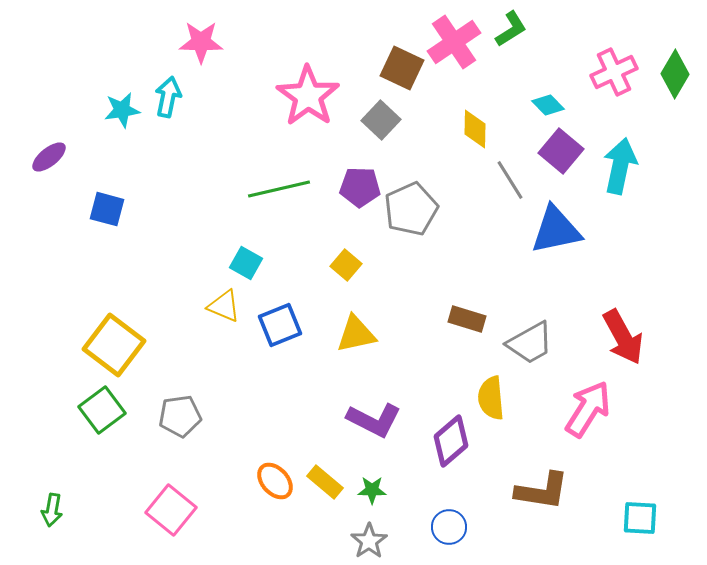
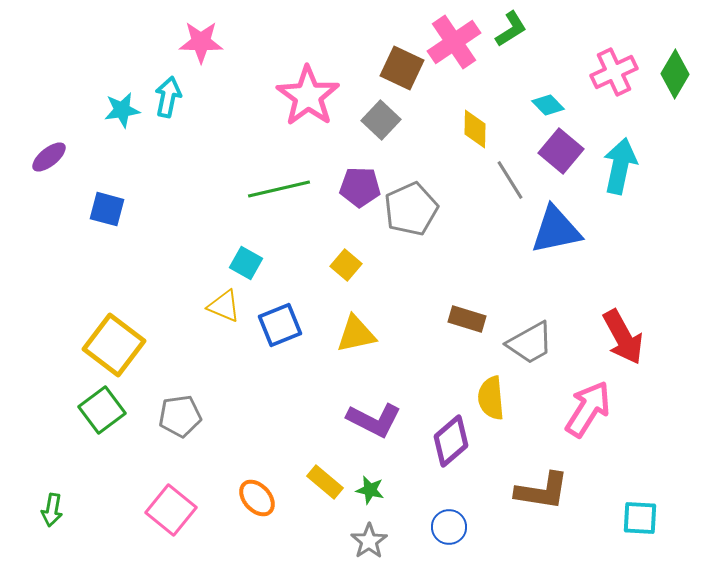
orange ellipse at (275, 481): moved 18 px left, 17 px down
green star at (372, 490): moved 2 px left; rotated 12 degrees clockwise
